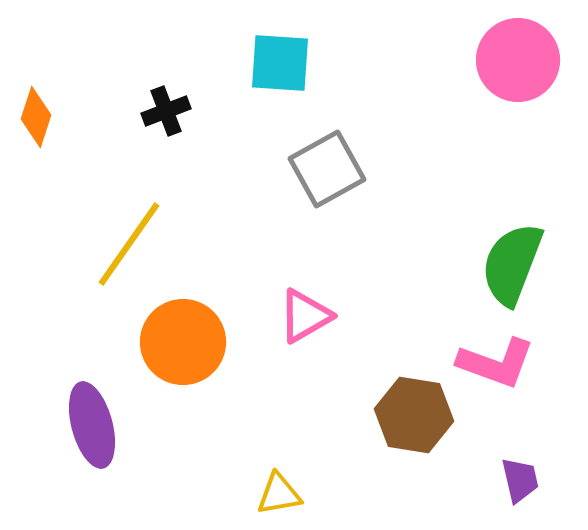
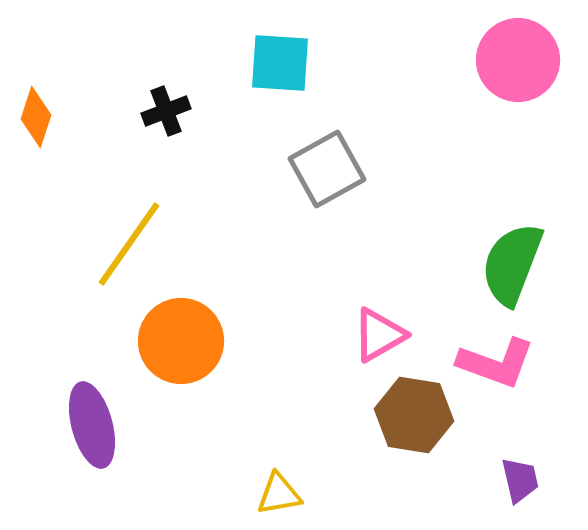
pink triangle: moved 74 px right, 19 px down
orange circle: moved 2 px left, 1 px up
